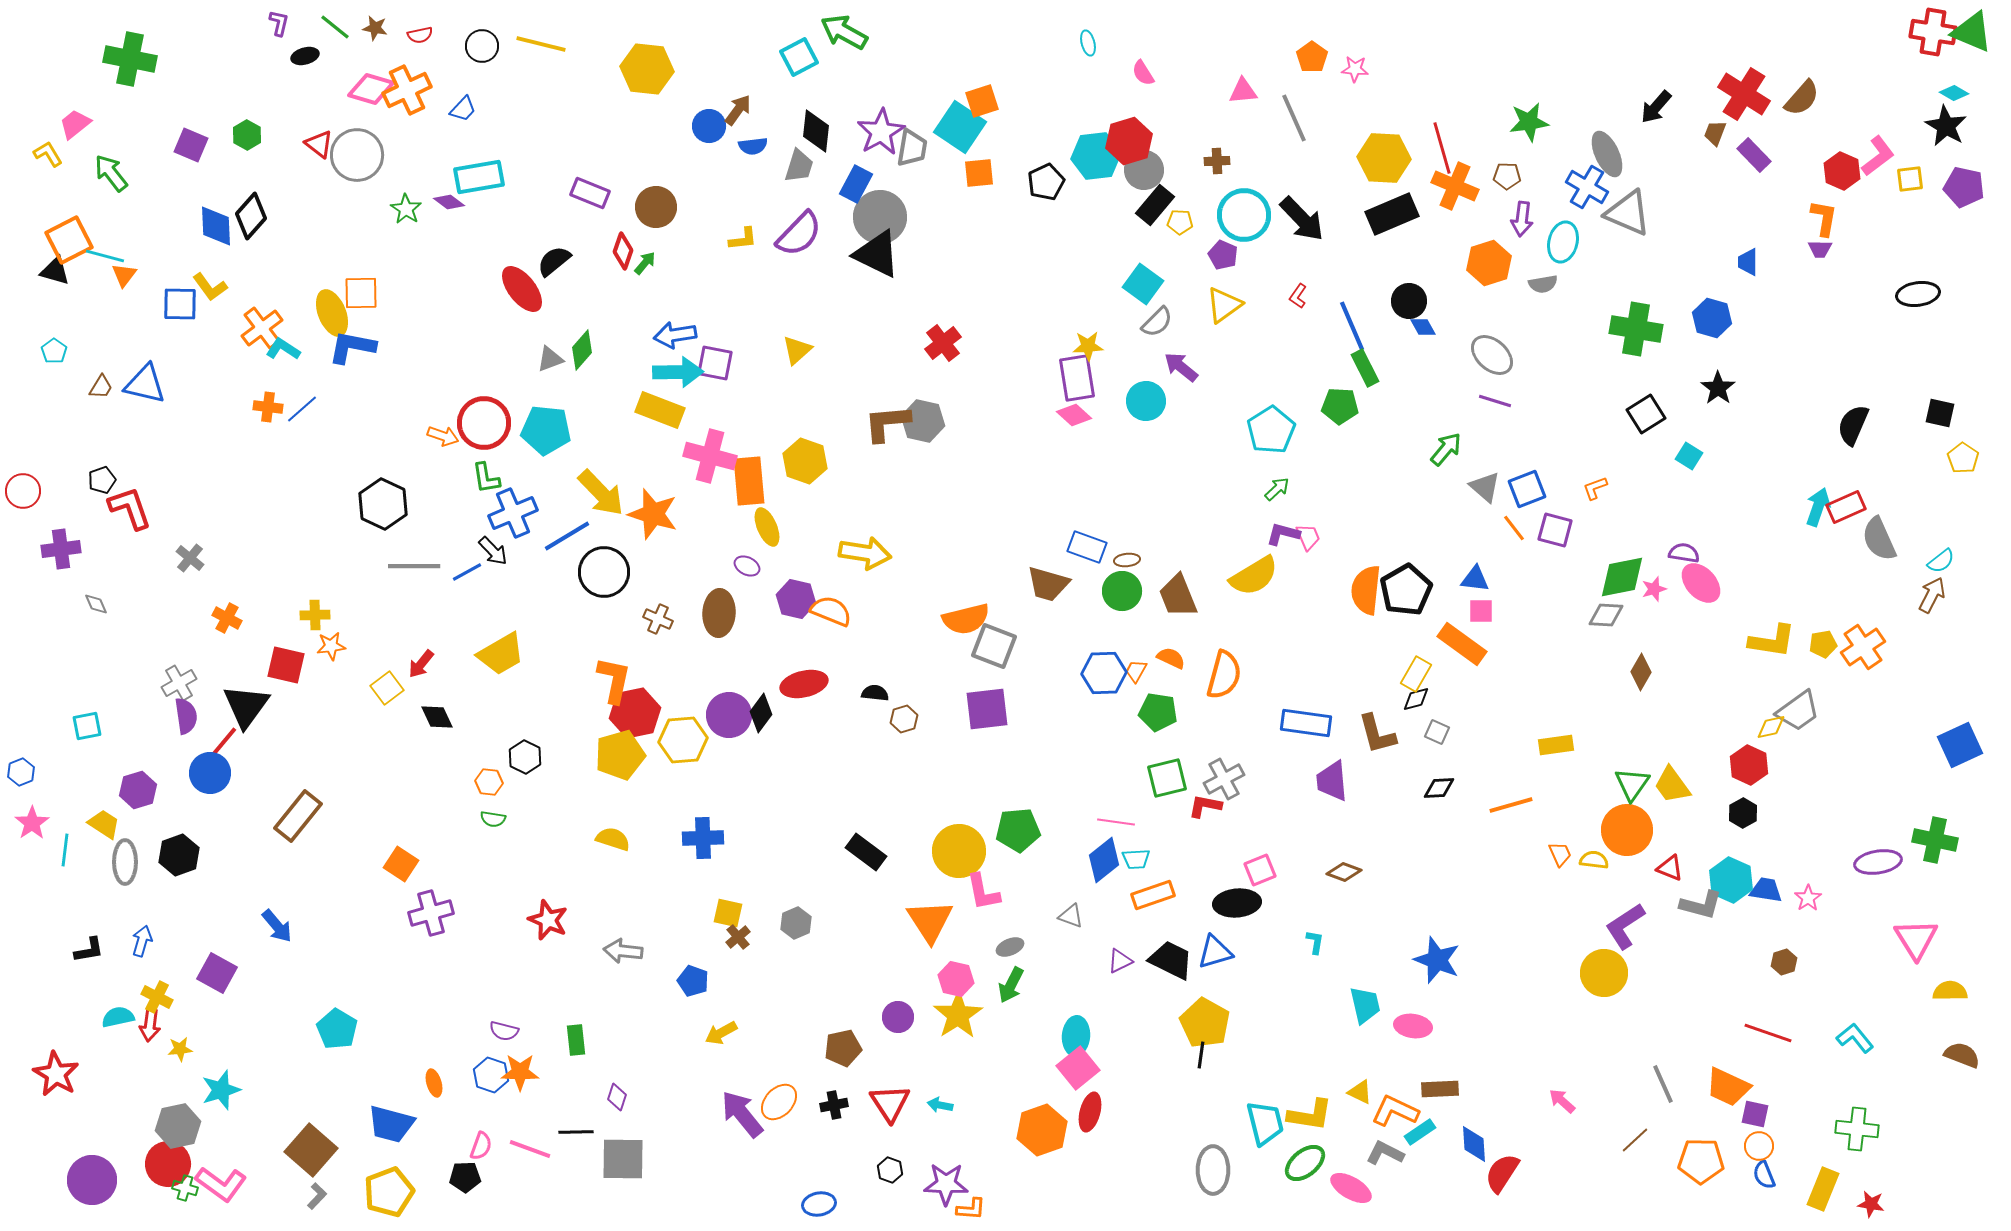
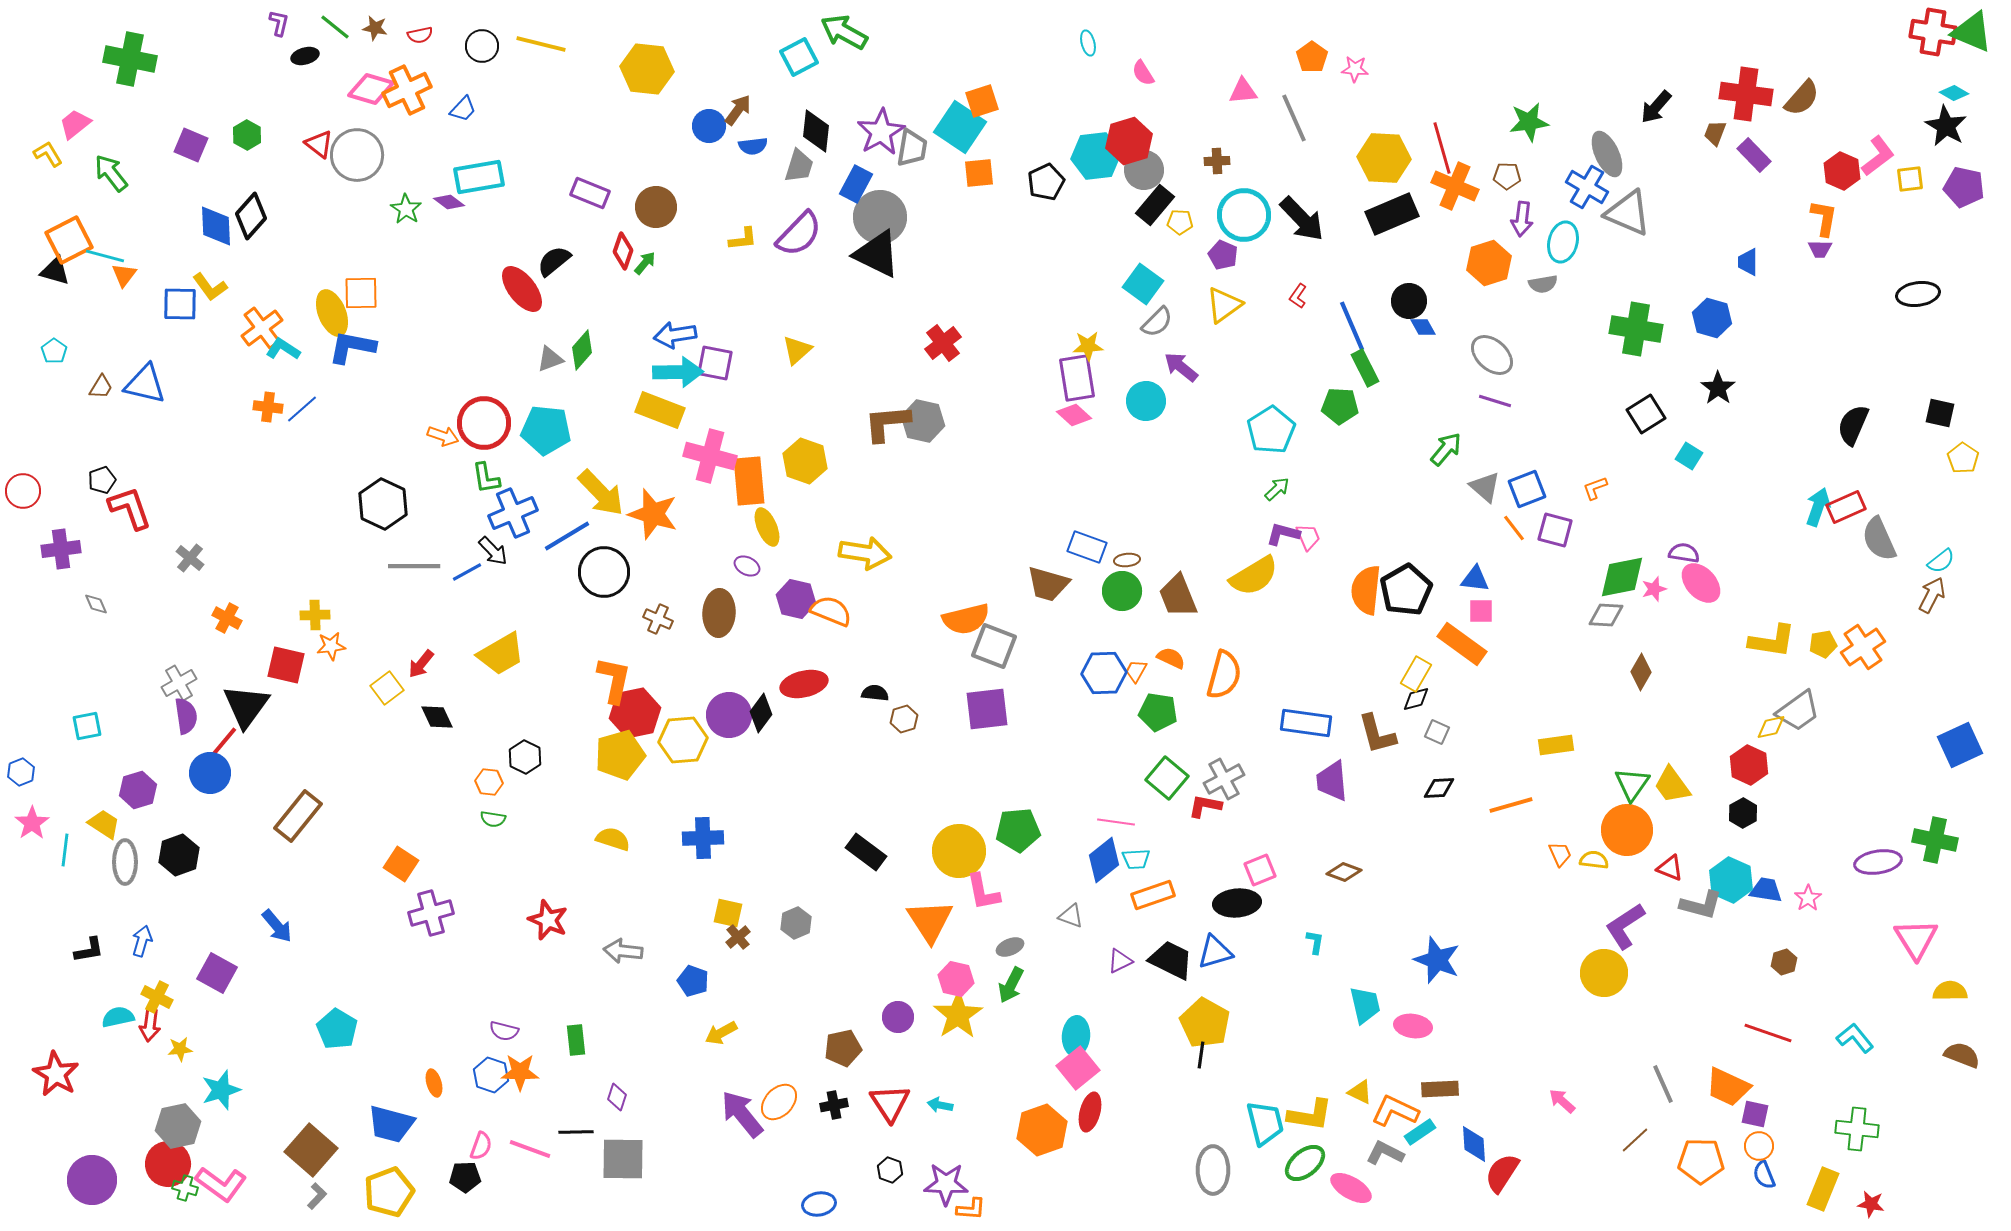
red cross at (1744, 94): moved 2 px right; rotated 24 degrees counterclockwise
green square at (1167, 778): rotated 36 degrees counterclockwise
